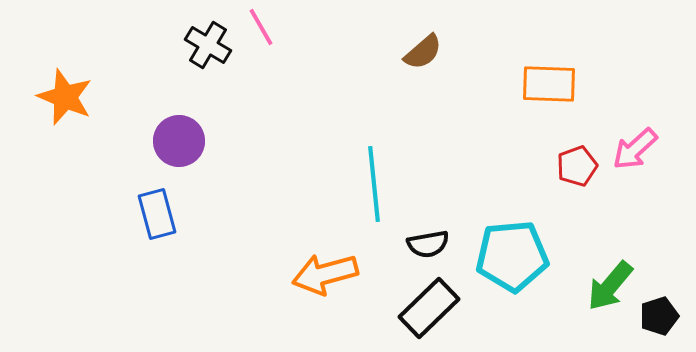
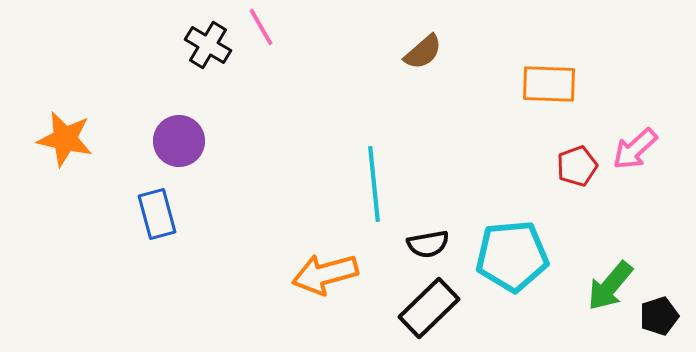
orange star: moved 42 px down; rotated 10 degrees counterclockwise
